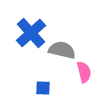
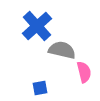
blue cross: moved 6 px right, 7 px up
blue square: moved 3 px left; rotated 14 degrees counterclockwise
